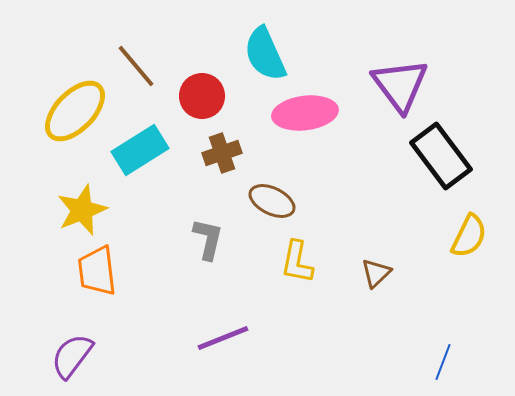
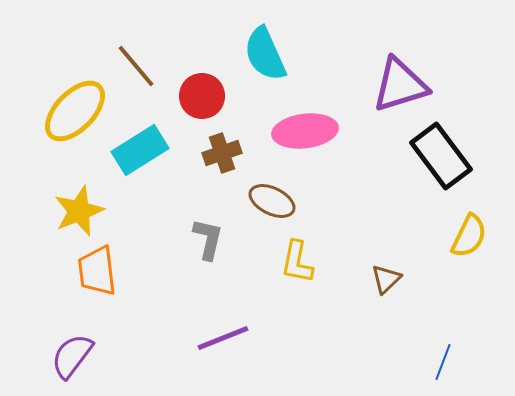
purple triangle: rotated 50 degrees clockwise
pink ellipse: moved 18 px down
yellow star: moved 3 px left, 1 px down
brown triangle: moved 10 px right, 6 px down
